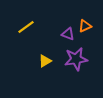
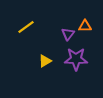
orange triangle: rotated 24 degrees clockwise
purple triangle: rotated 48 degrees clockwise
purple star: rotated 10 degrees clockwise
